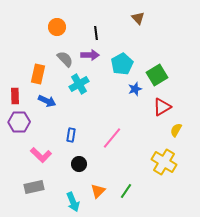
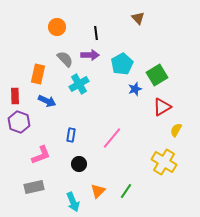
purple hexagon: rotated 20 degrees clockwise
pink L-shape: rotated 65 degrees counterclockwise
